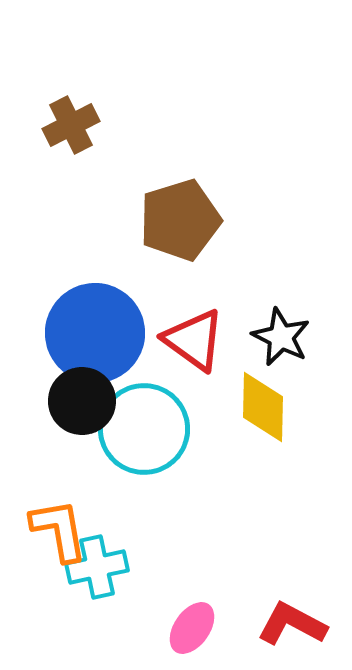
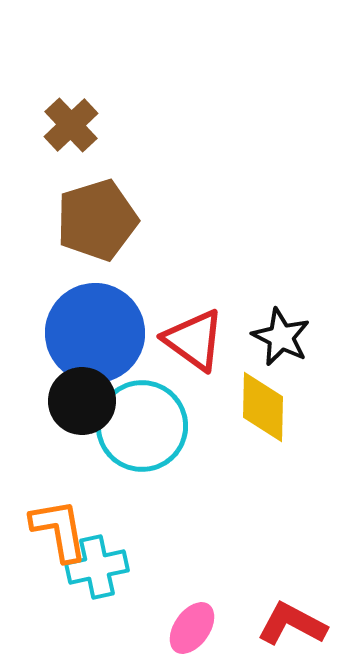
brown cross: rotated 16 degrees counterclockwise
brown pentagon: moved 83 px left
cyan circle: moved 2 px left, 3 px up
